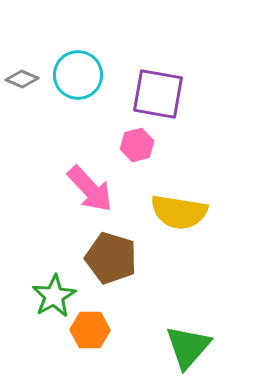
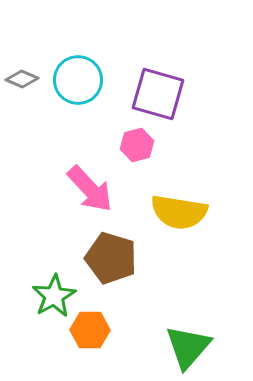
cyan circle: moved 5 px down
purple square: rotated 6 degrees clockwise
